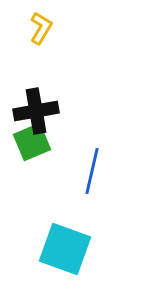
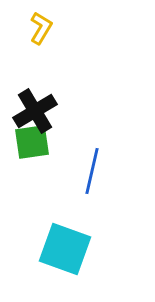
black cross: moved 1 px left; rotated 21 degrees counterclockwise
green square: rotated 15 degrees clockwise
